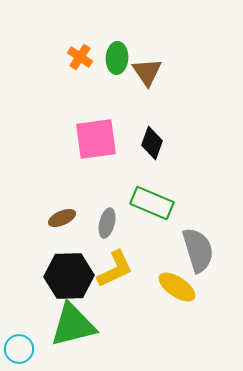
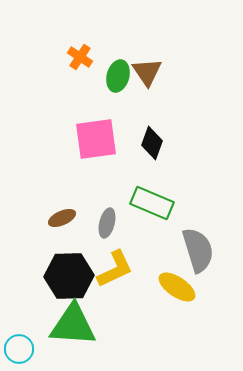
green ellipse: moved 1 px right, 18 px down; rotated 12 degrees clockwise
green triangle: rotated 18 degrees clockwise
